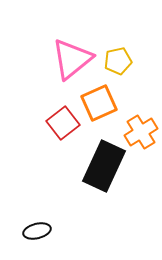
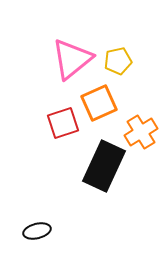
red square: rotated 20 degrees clockwise
